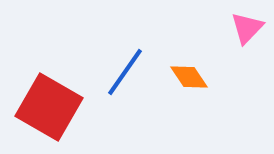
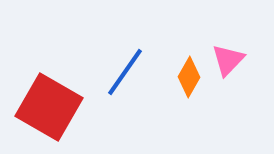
pink triangle: moved 19 px left, 32 px down
orange diamond: rotated 63 degrees clockwise
